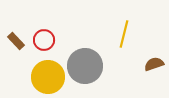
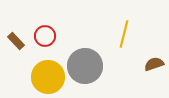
red circle: moved 1 px right, 4 px up
